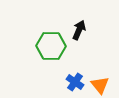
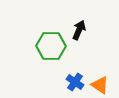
orange triangle: rotated 18 degrees counterclockwise
